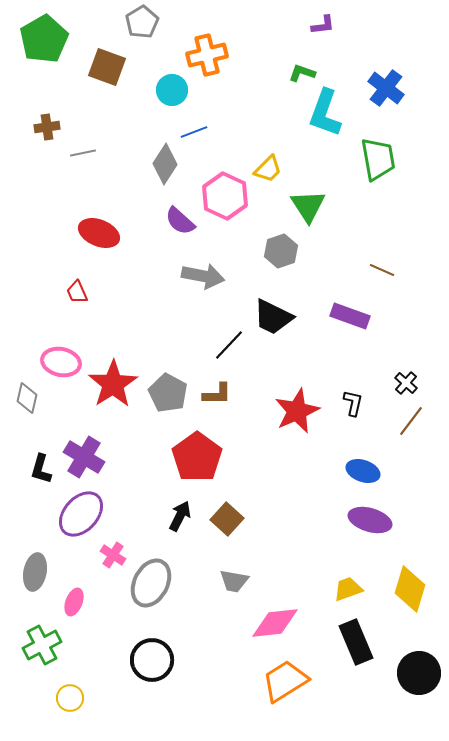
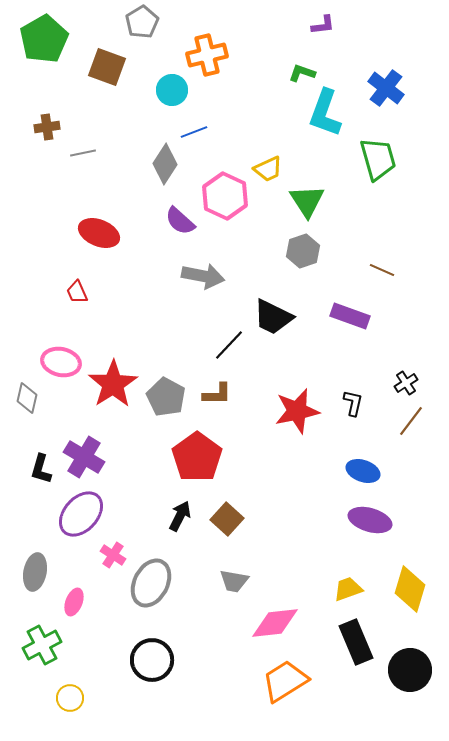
green trapezoid at (378, 159): rotated 6 degrees counterclockwise
yellow trapezoid at (268, 169): rotated 20 degrees clockwise
green triangle at (308, 206): moved 1 px left, 5 px up
gray hexagon at (281, 251): moved 22 px right
black cross at (406, 383): rotated 15 degrees clockwise
gray pentagon at (168, 393): moved 2 px left, 4 px down
red star at (297, 411): rotated 12 degrees clockwise
black circle at (419, 673): moved 9 px left, 3 px up
